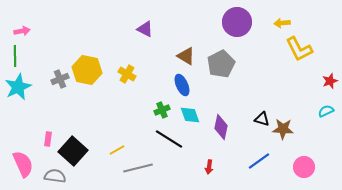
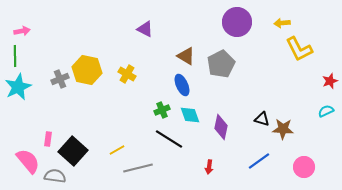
pink semicircle: moved 5 px right, 3 px up; rotated 16 degrees counterclockwise
